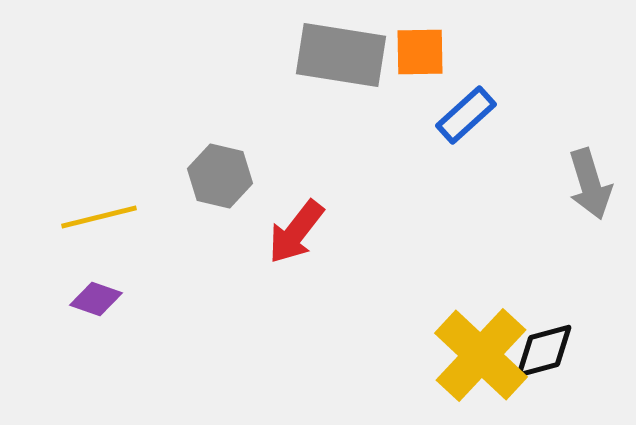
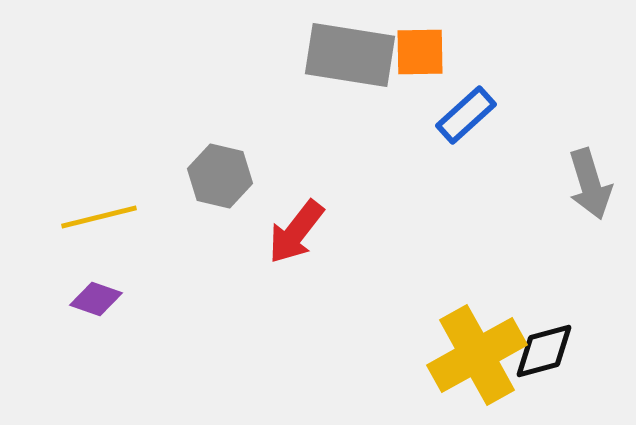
gray rectangle: moved 9 px right
yellow cross: moved 4 px left; rotated 18 degrees clockwise
